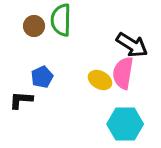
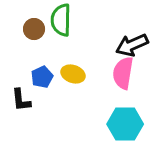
brown circle: moved 3 px down
black arrow: rotated 124 degrees clockwise
yellow ellipse: moved 27 px left, 6 px up; rotated 10 degrees counterclockwise
black L-shape: rotated 100 degrees counterclockwise
